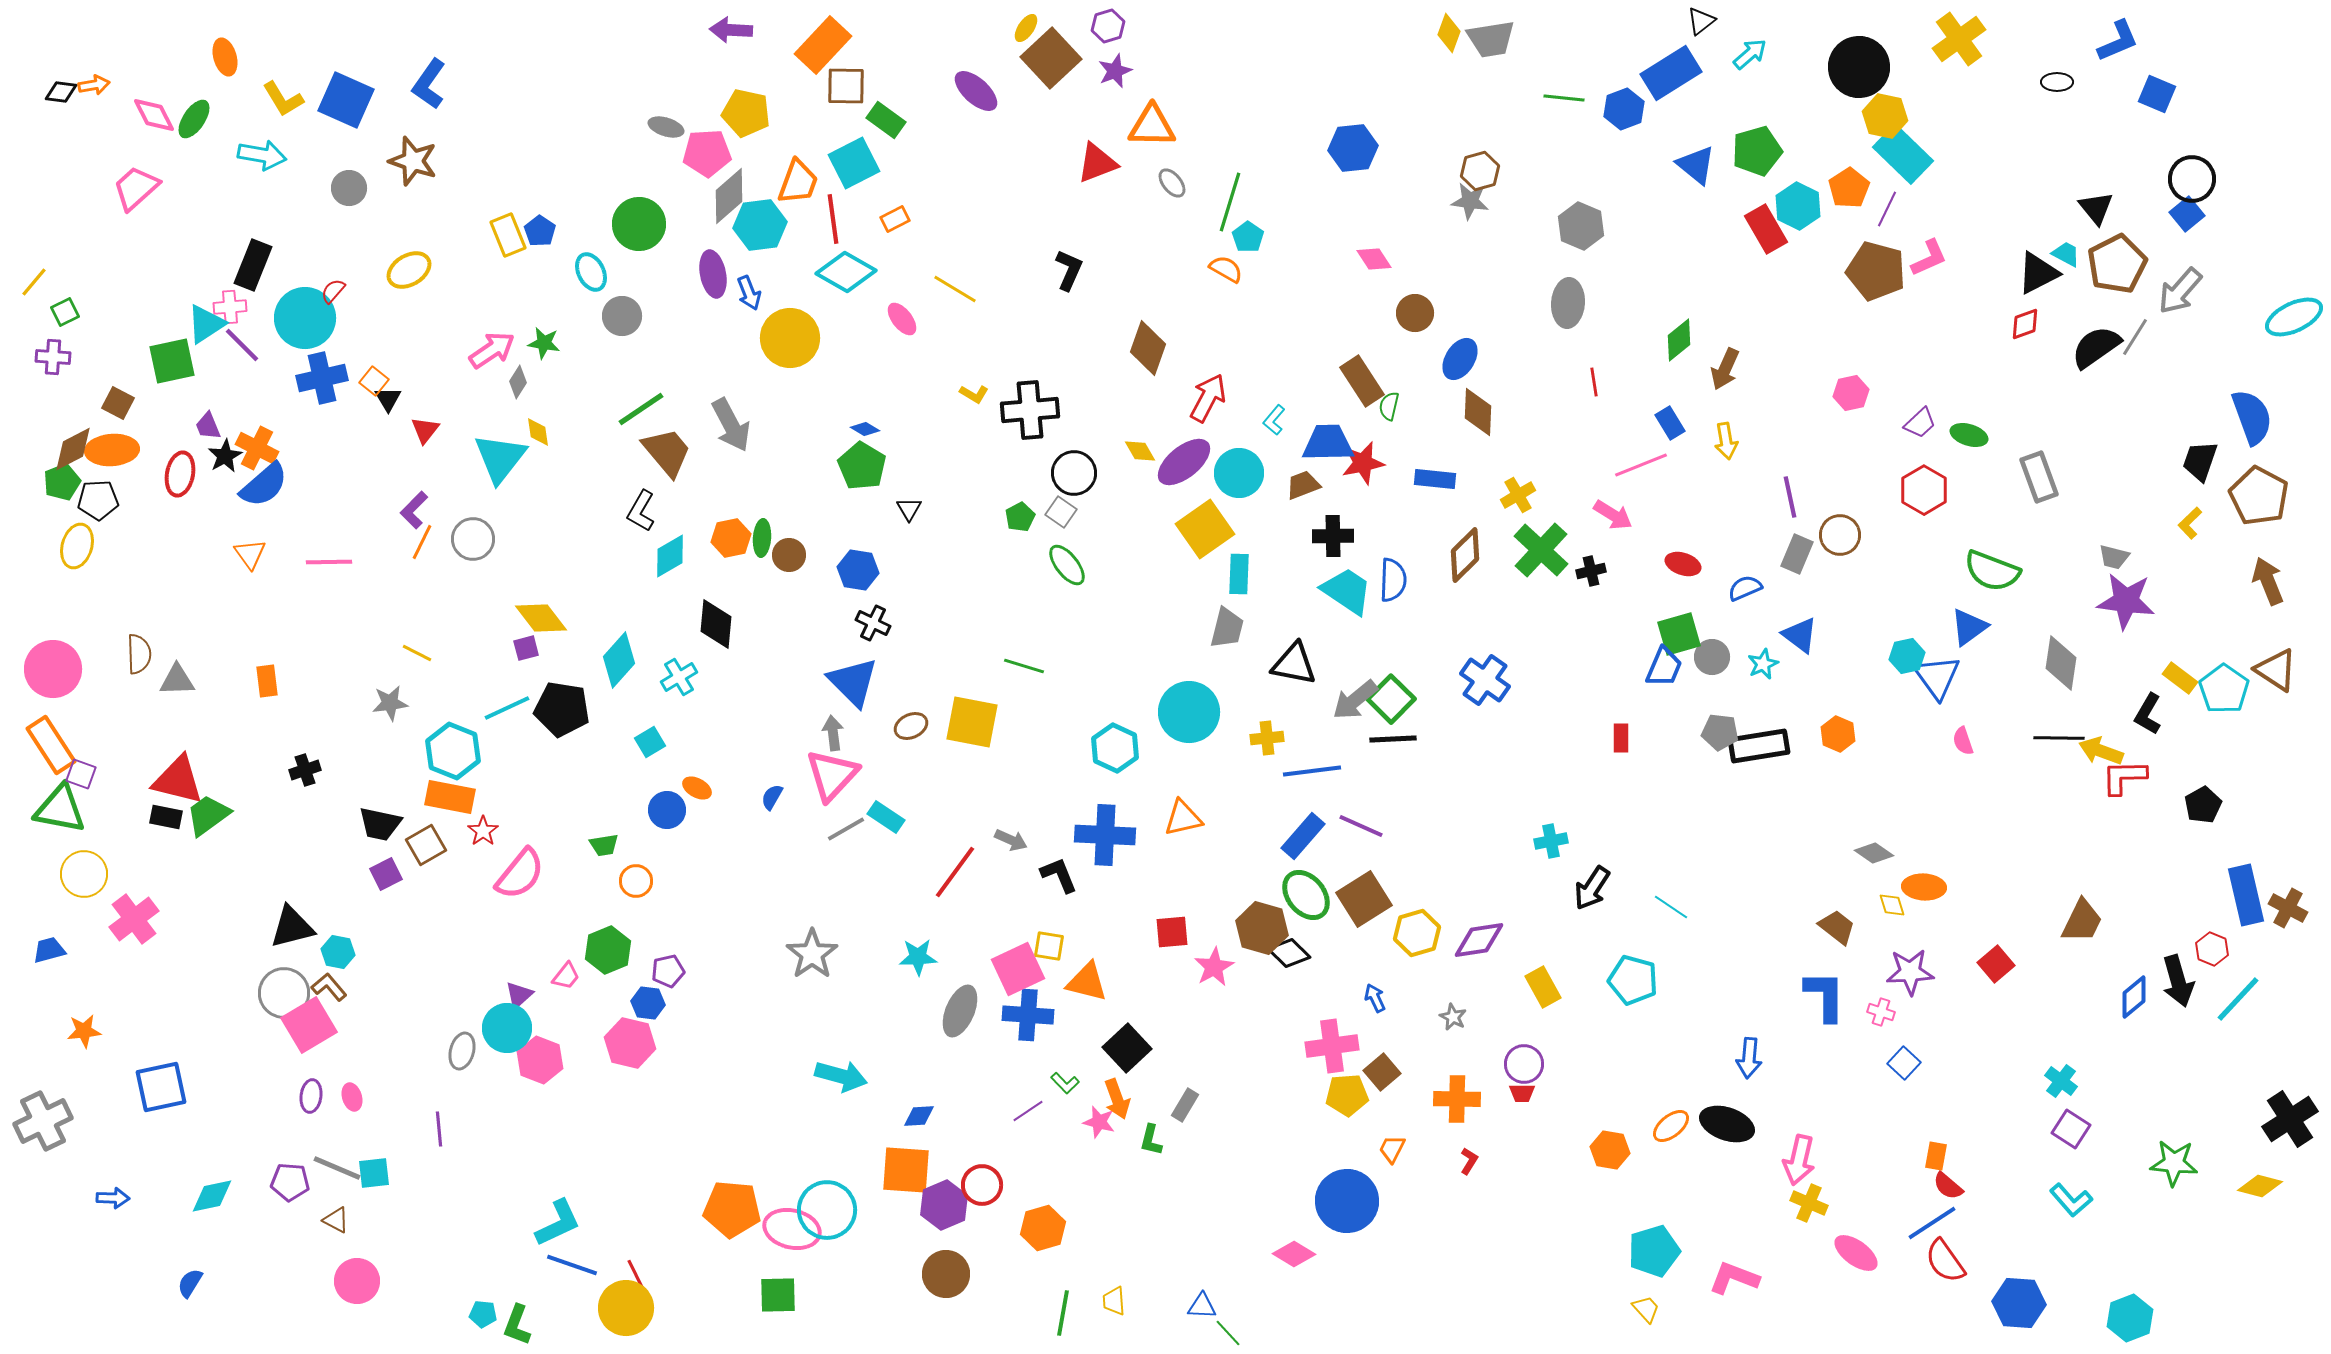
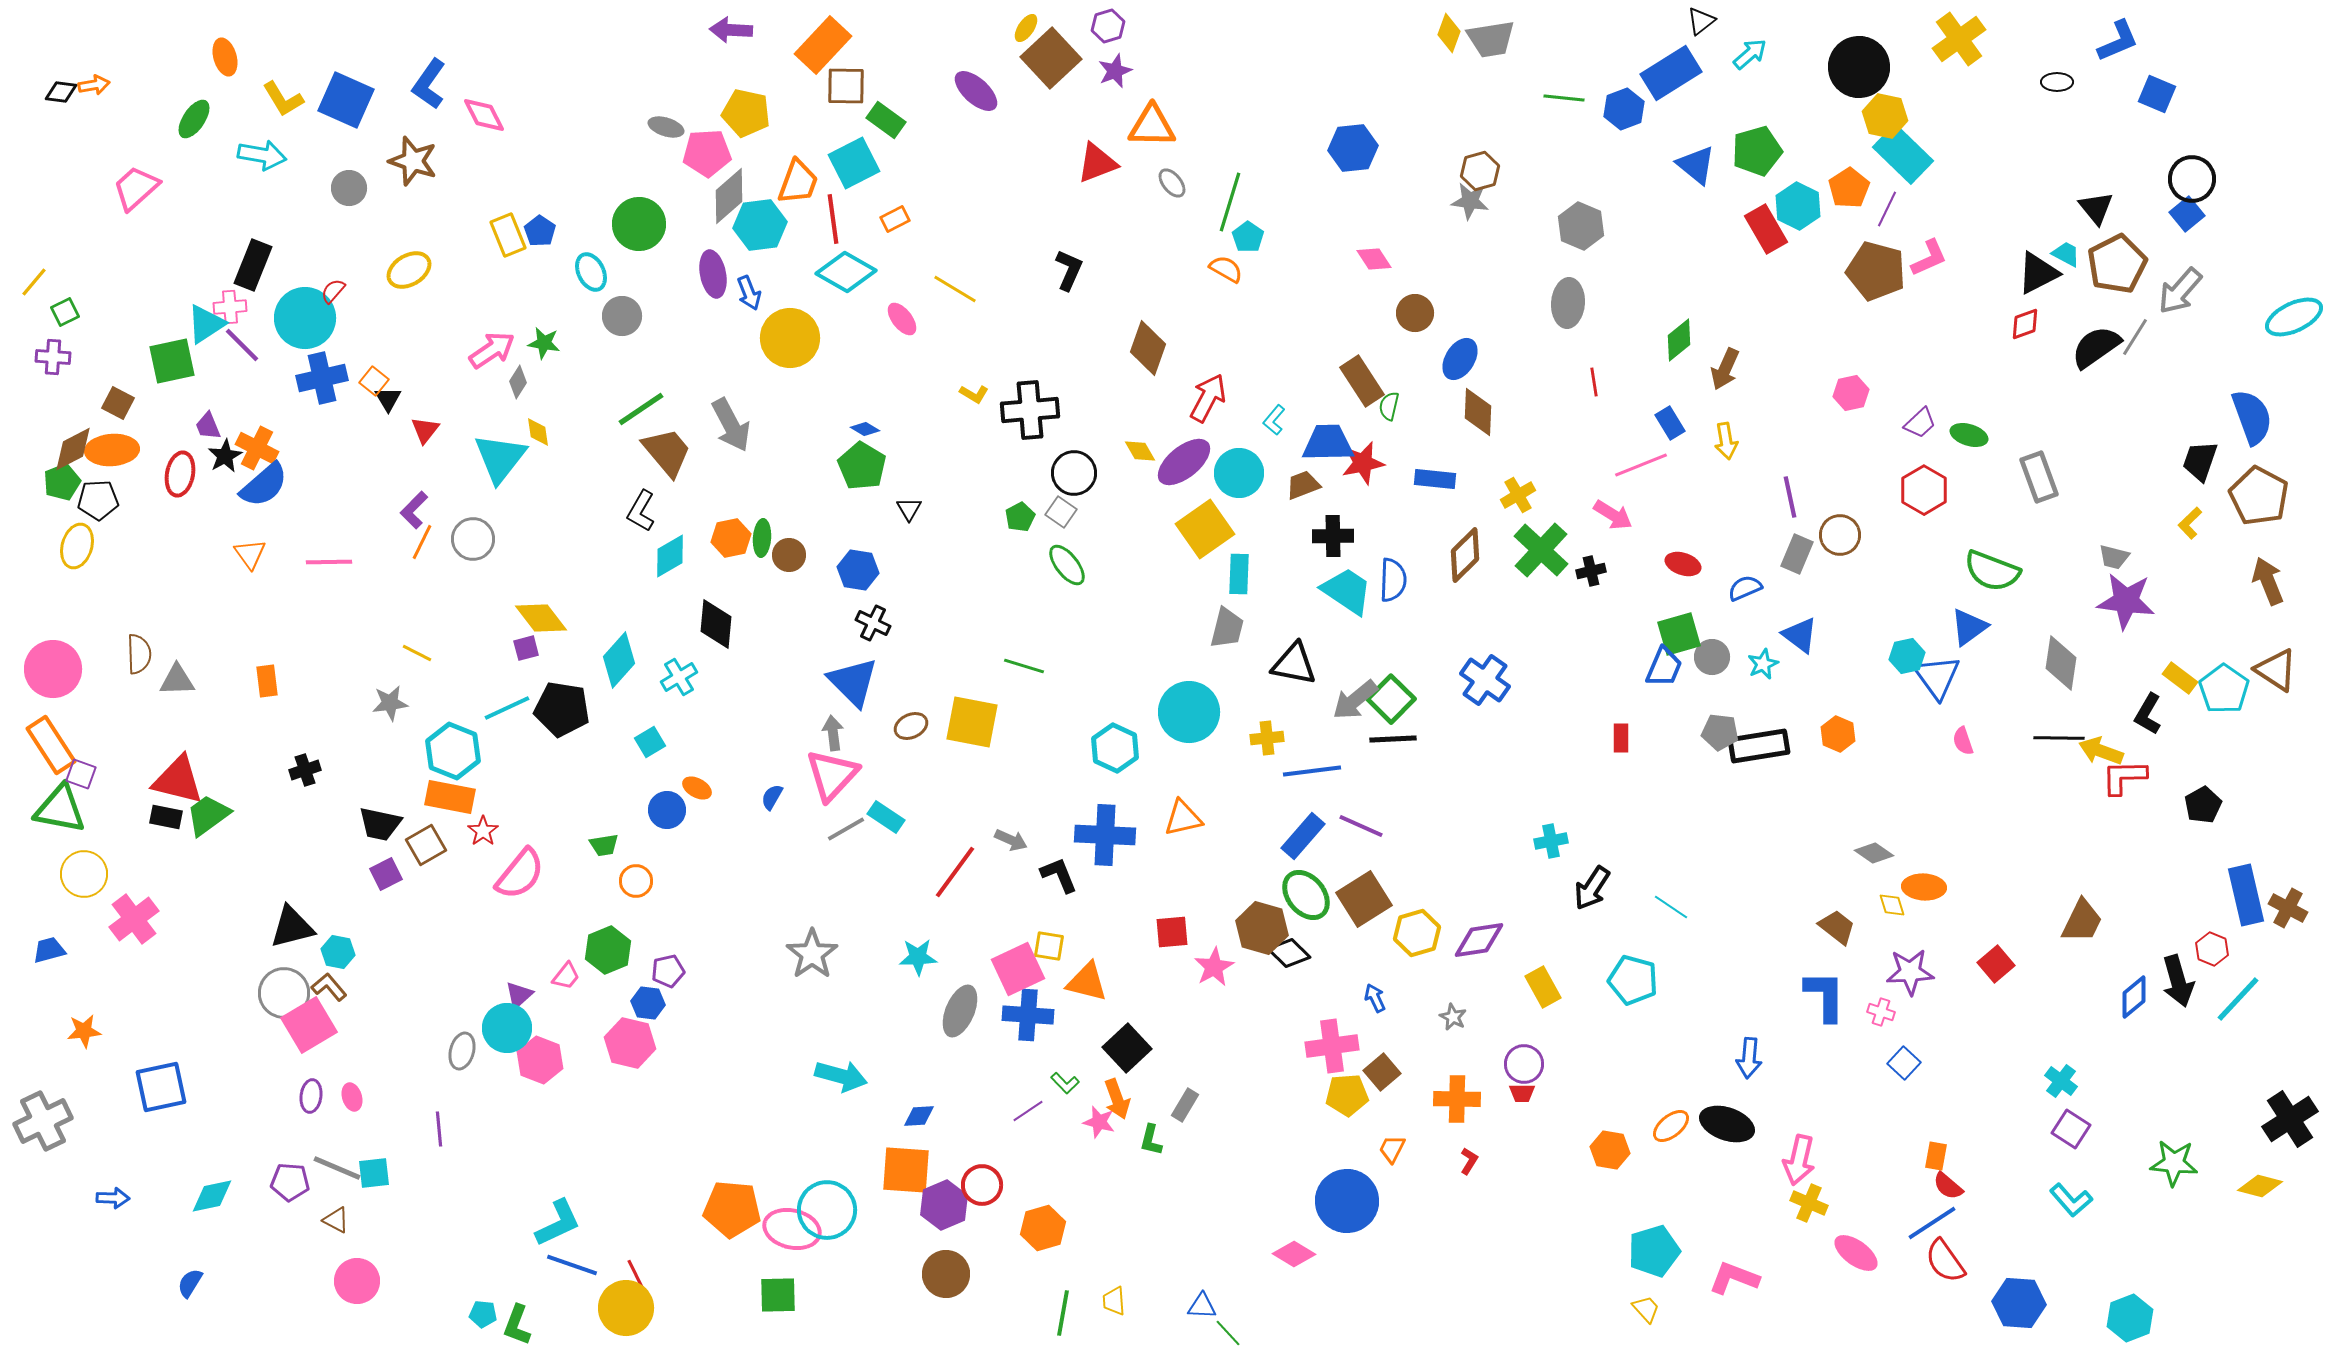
pink diamond at (154, 115): moved 330 px right
